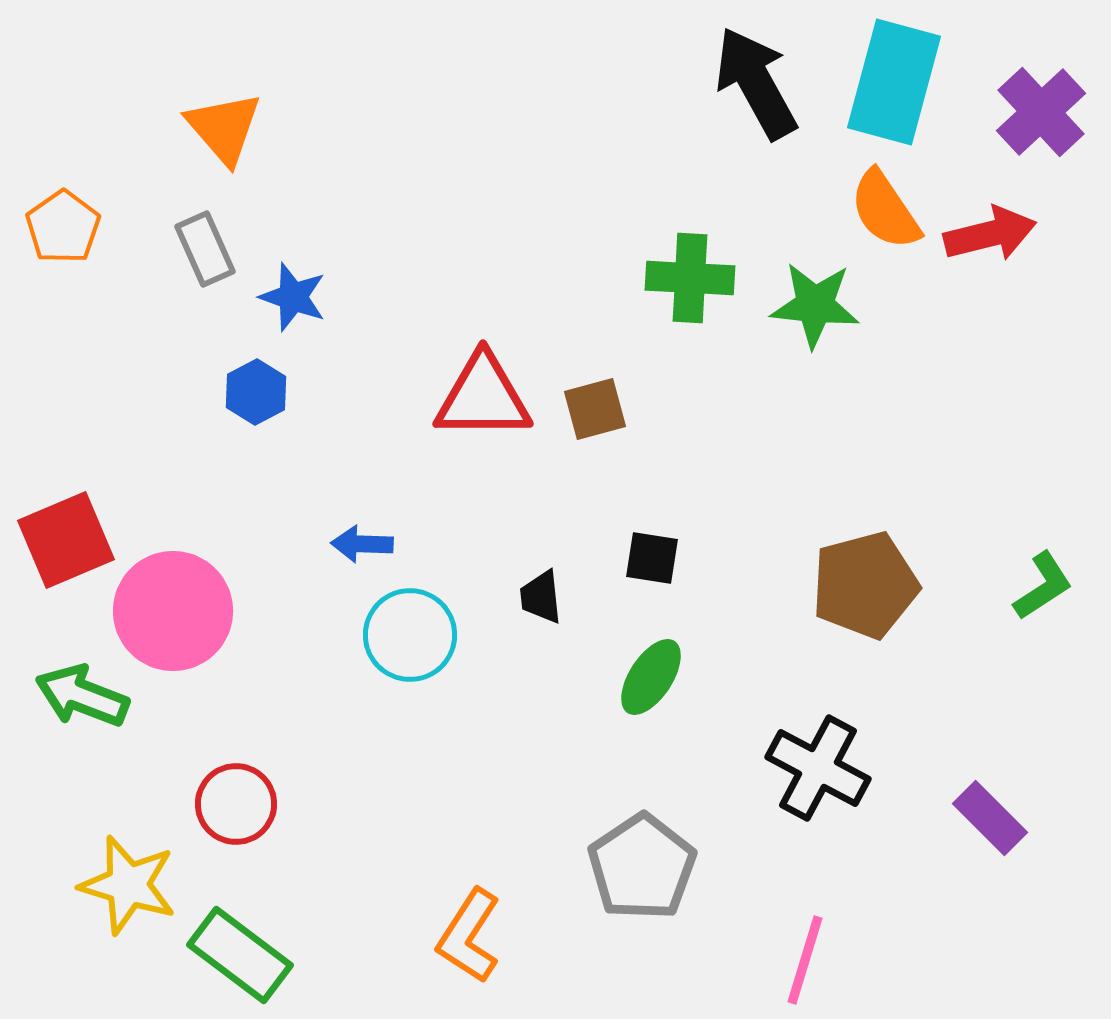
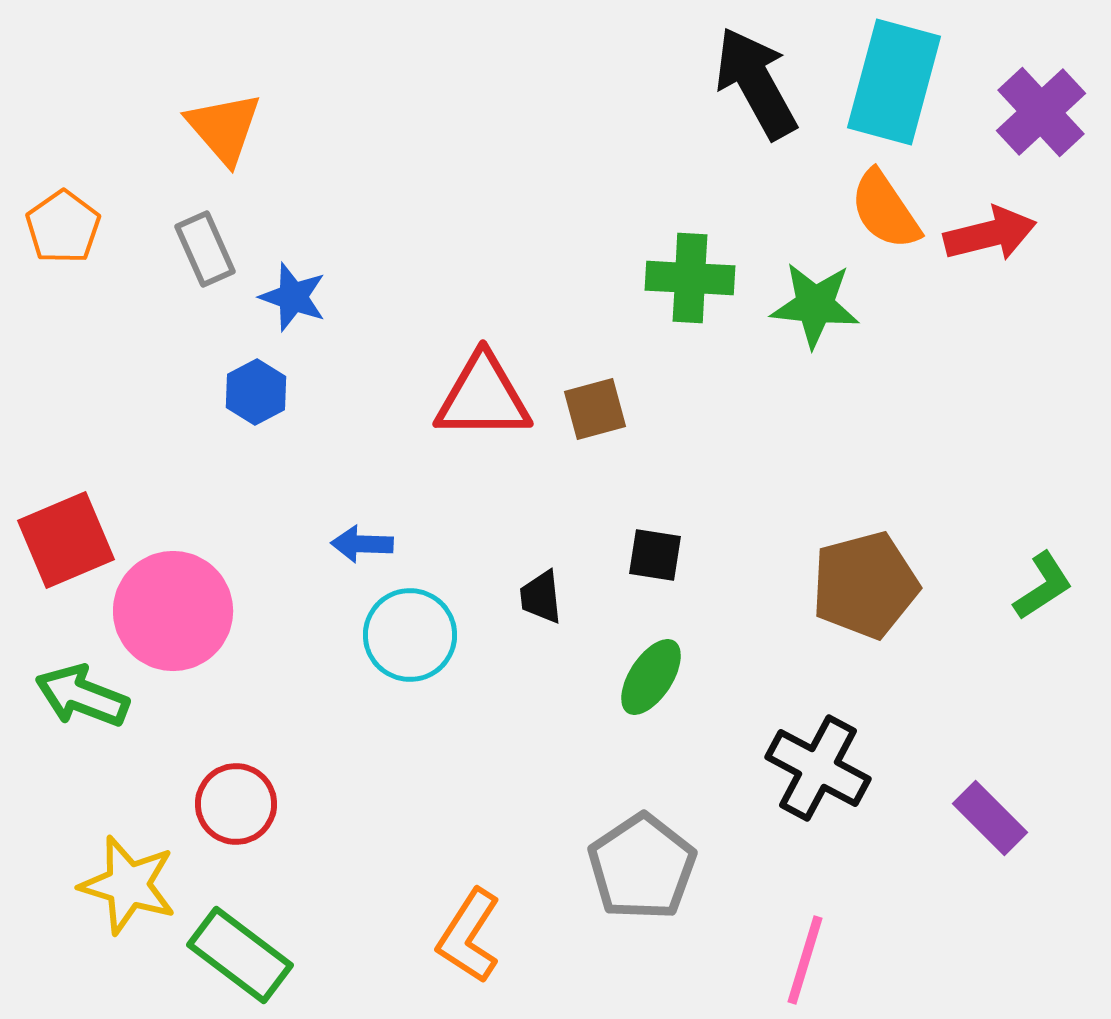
black square: moved 3 px right, 3 px up
